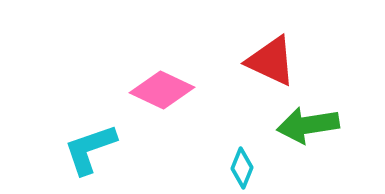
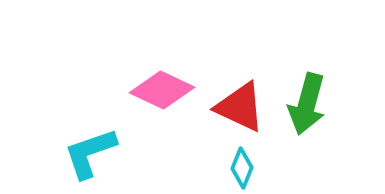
red triangle: moved 31 px left, 46 px down
green arrow: moved 1 px left, 21 px up; rotated 66 degrees counterclockwise
cyan L-shape: moved 4 px down
